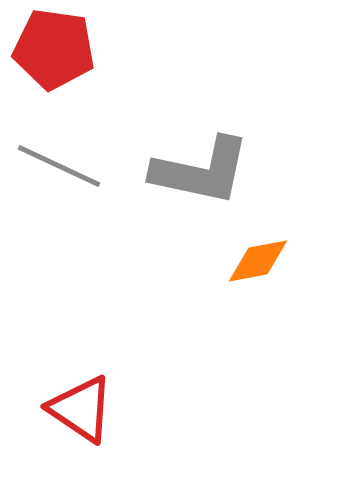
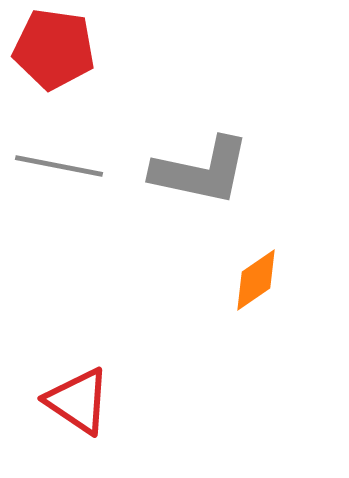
gray line: rotated 14 degrees counterclockwise
orange diamond: moved 2 px left, 19 px down; rotated 24 degrees counterclockwise
red triangle: moved 3 px left, 8 px up
